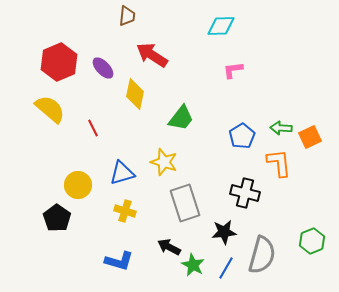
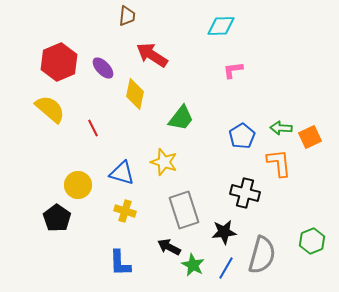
blue triangle: rotated 32 degrees clockwise
gray rectangle: moved 1 px left, 7 px down
blue L-shape: moved 1 px right, 2 px down; rotated 72 degrees clockwise
